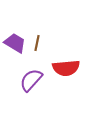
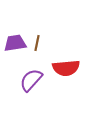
purple trapezoid: rotated 40 degrees counterclockwise
